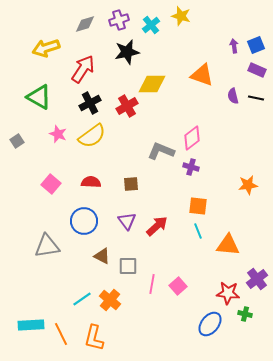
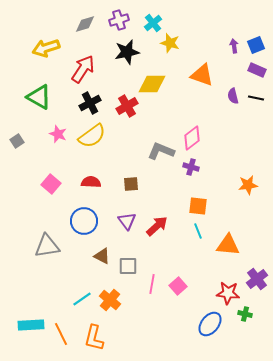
yellow star at (181, 16): moved 11 px left, 27 px down
cyan cross at (151, 25): moved 2 px right, 2 px up
